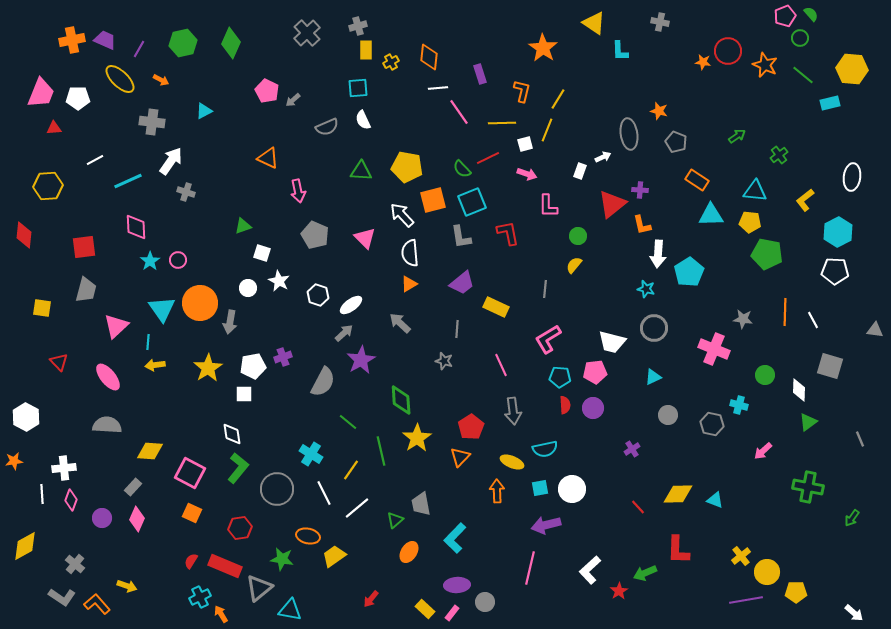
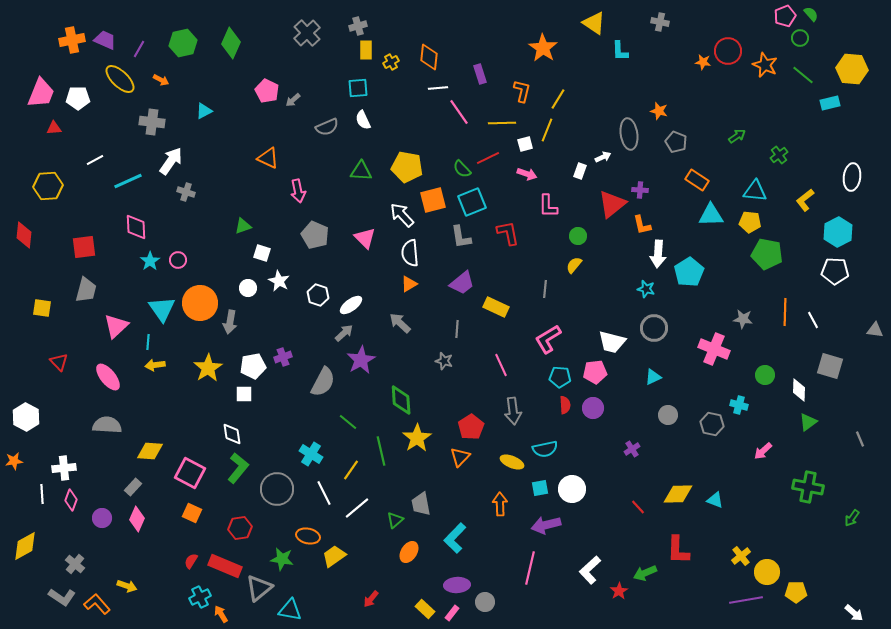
orange arrow at (497, 491): moved 3 px right, 13 px down
